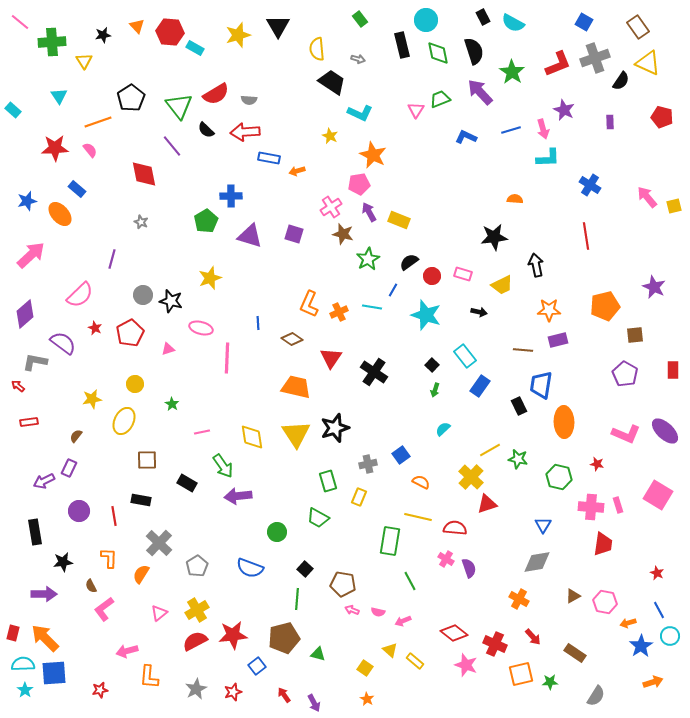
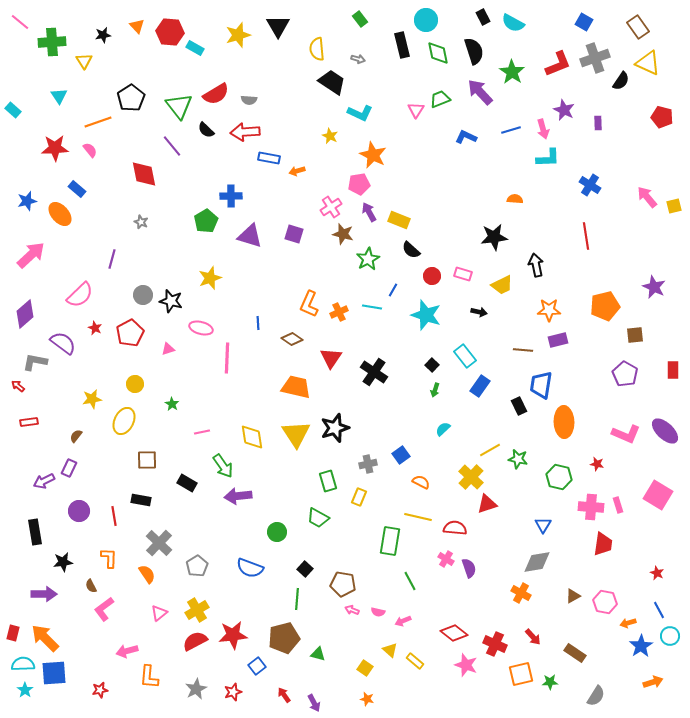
purple rectangle at (610, 122): moved 12 px left, 1 px down
black semicircle at (409, 262): moved 2 px right, 12 px up; rotated 102 degrees counterclockwise
orange semicircle at (141, 574): moved 6 px right; rotated 114 degrees clockwise
orange cross at (519, 599): moved 2 px right, 6 px up
orange star at (367, 699): rotated 16 degrees counterclockwise
